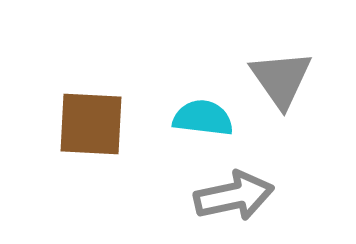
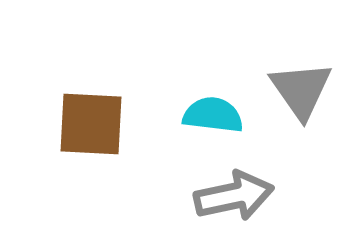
gray triangle: moved 20 px right, 11 px down
cyan semicircle: moved 10 px right, 3 px up
